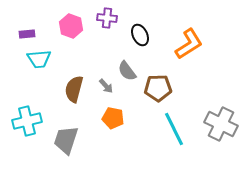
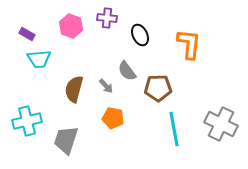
purple rectangle: rotated 35 degrees clockwise
orange L-shape: rotated 52 degrees counterclockwise
cyan line: rotated 16 degrees clockwise
